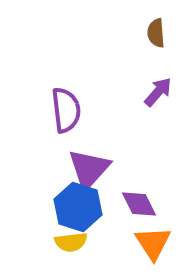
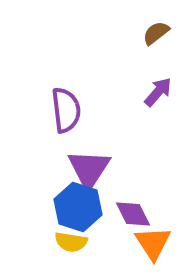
brown semicircle: rotated 56 degrees clockwise
purple triangle: rotated 9 degrees counterclockwise
purple diamond: moved 6 px left, 10 px down
yellow semicircle: rotated 16 degrees clockwise
